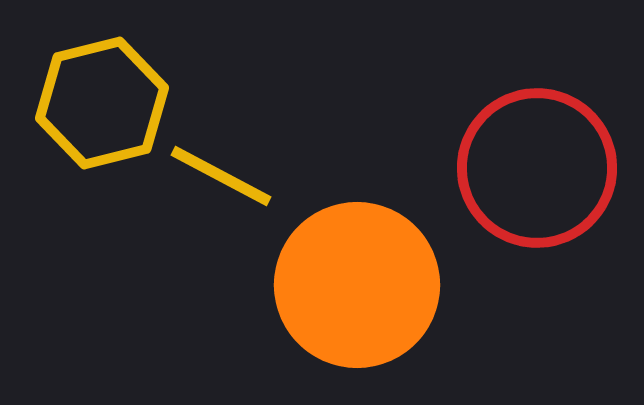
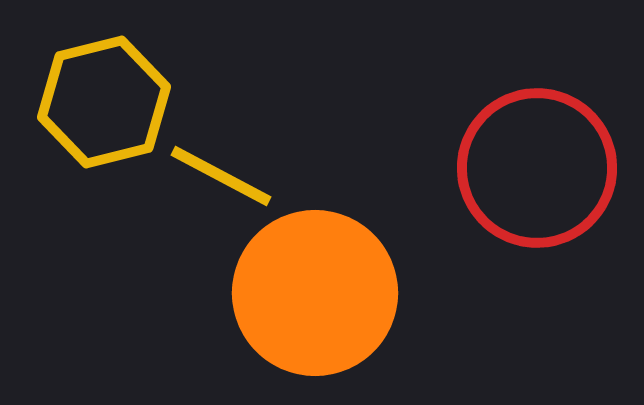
yellow hexagon: moved 2 px right, 1 px up
orange circle: moved 42 px left, 8 px down
